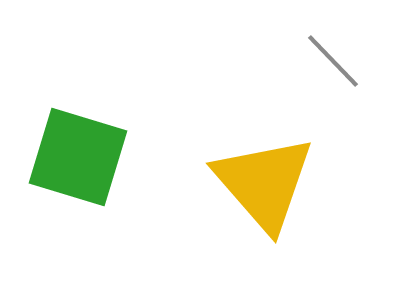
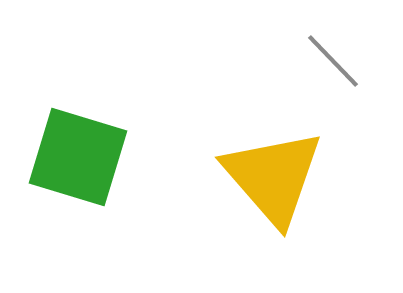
yellow triangle: moved 9 px right, 6 px up
